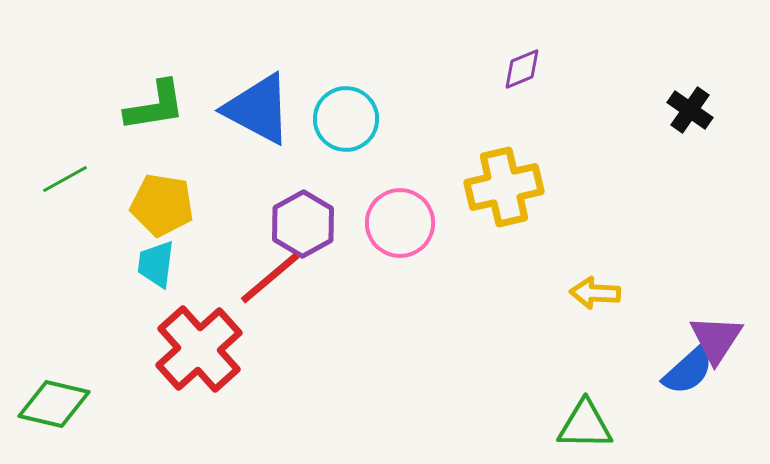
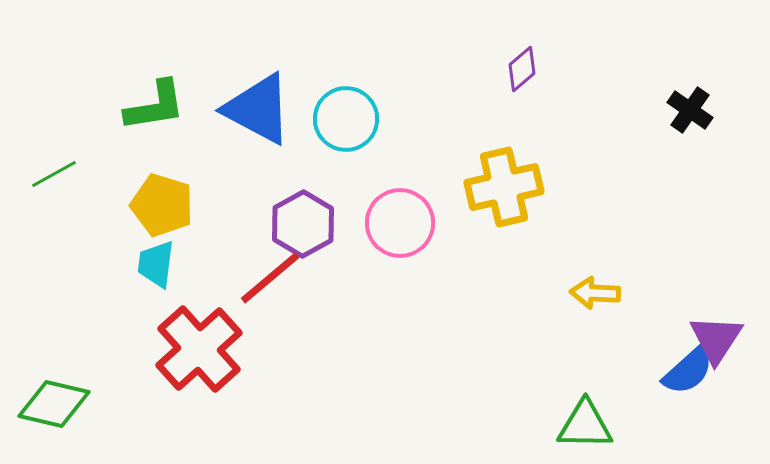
purple diamond: rotated 18 degrees counterclockwise
green line: moved 11 px left, 5 px up
yellow pentagon: rotated 8 degrees clockwise
